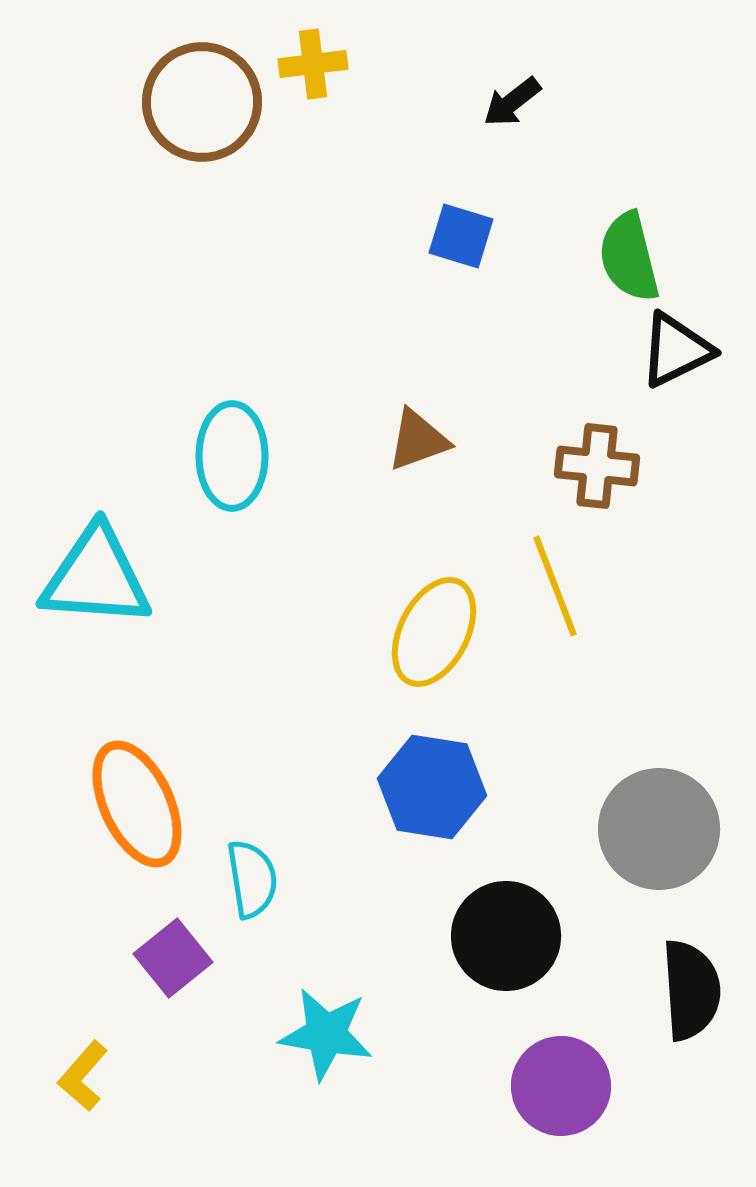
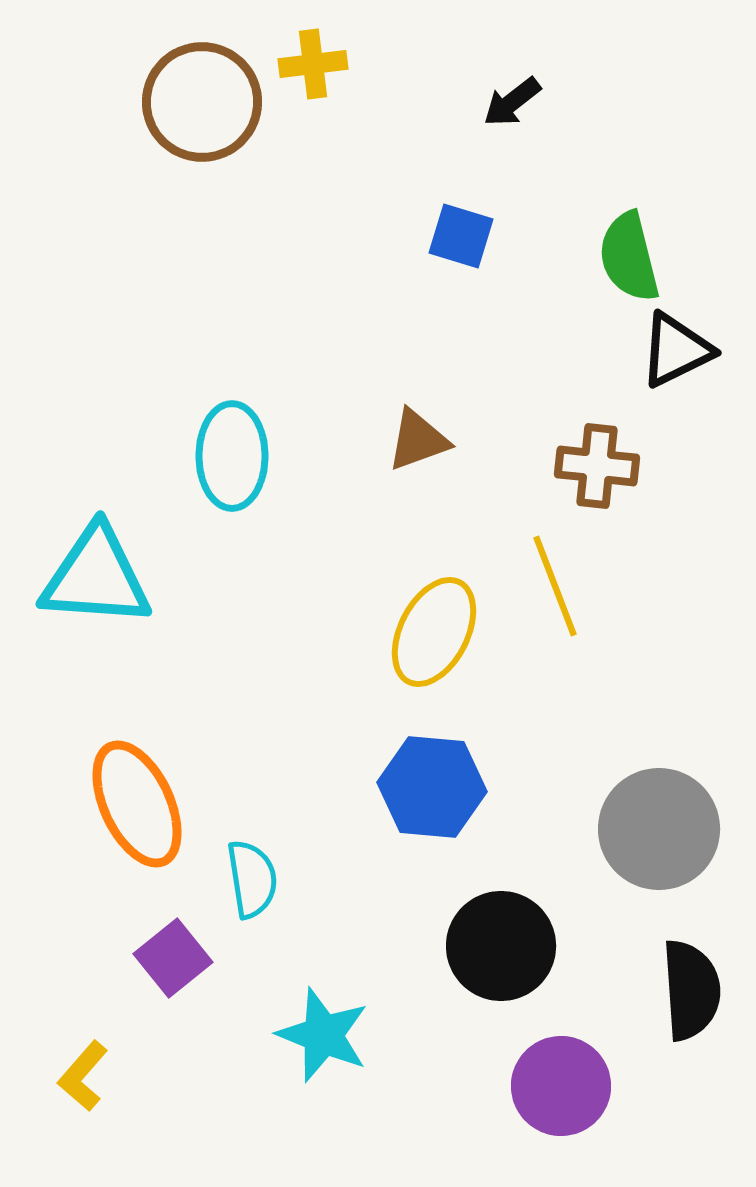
blue hexagon: rotated 4 degrees counterclockwise
black circle: moved 5 px left, 10 px down
cyan star: moved 3 px left, 1 px down; rotated 12 degrees clockwise
